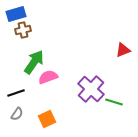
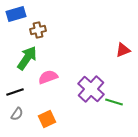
brown cross: moved 15 px right
green arrow: moved 7 px left, 4 px up
black line: moved 1 px left, 1 px up
